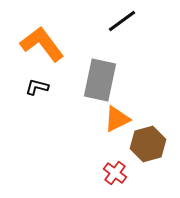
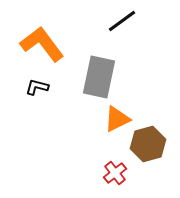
gray rectangle: moved 1 px left, 3 px up
red cross: rotated 15 degrees clockwise
